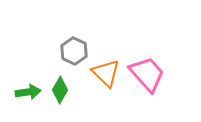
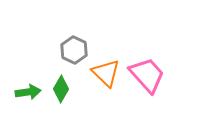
gray hexagon: moved 1 px up
pink trapezoid: moved 1 px down
green diamond: moved 1 px right, 1 px up
